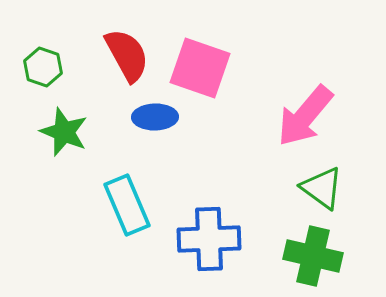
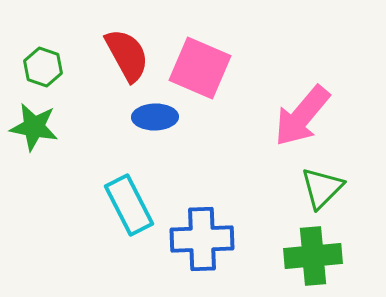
pink square: rotated 4 degrees clockwise
pink arrow: moved 3 px left
green star: moved 30 px left, 5 px up; rotated 12 degrees counterclockwise
green triangle: rotated 39 degrees clockwise
cyan rectangle: moved 2 px right; rotated 4 degrees counterclockwise
blue cross: moved 7 px left
green cross: rotated 18 degrees counterclockwise
